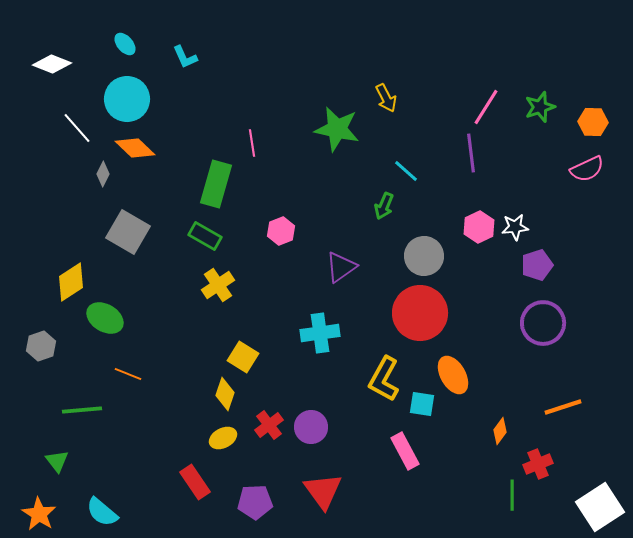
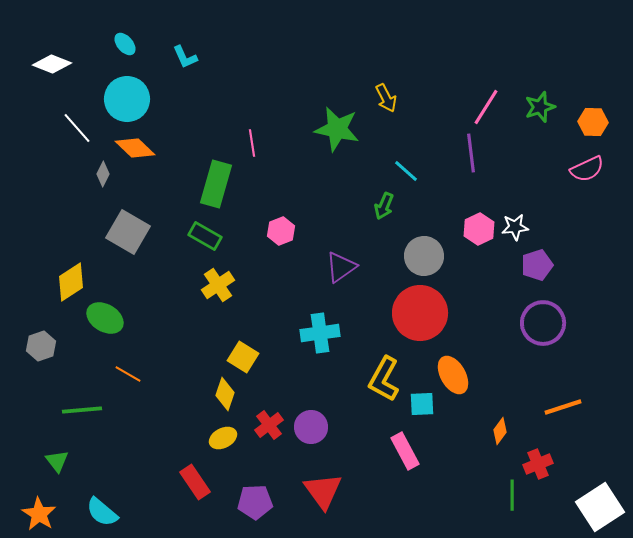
pink hexagon at (479, 227): moved 2 px down
orange line at (128, 374): rotated 8 degrees clockwise
cyan square at (422, 404): rotated 12 degrees counterclockwise
